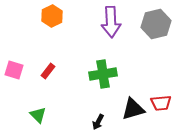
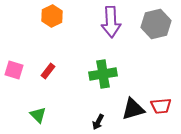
red trapezoid: moved 3 px down
